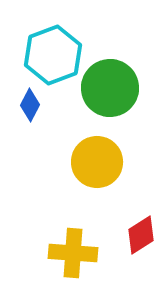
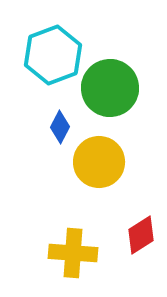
blue diamond: moved 30 px right, 22 px down
yellow circle: moved 2 px right
